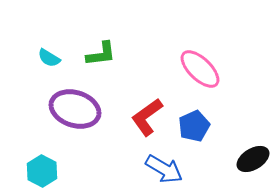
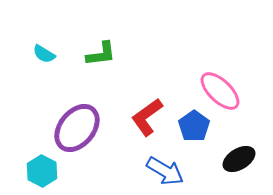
cyan semicircle: moved 5 px left, 4 px up
pink ellipse: moved 20 px right, 22 px down
purple ellipse: moved 2 px right, 19 px down; rotated 69 degrees counterclockwise
blue pentagon: rotated 12 degrees counterclockwise
black ellipse: moved 14 px left
blue arrow: moved 1 px right, 2 px down
